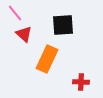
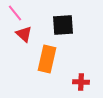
orange rectangle: rotated 12 degrees counterclockwise
